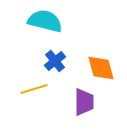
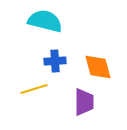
blue cross: rotated 35 degrees clockwise
orange diamond: moved 3 px left, 1 px up
